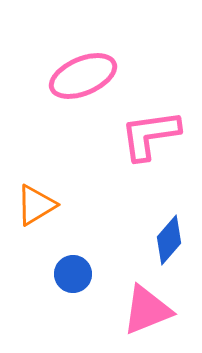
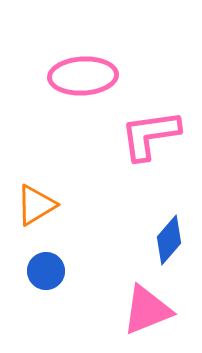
pink ellipse: rotated 20 degrees clockwise
blue circle: moved 27 px left, 3 px up
